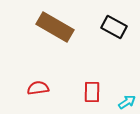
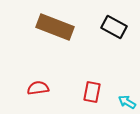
brown rectangle: rotated 9 degrees counterclockwise
red rectangle: rotated 10 degrees clockwise
cyan arrow: rotated 114 degrees counterclockwise
